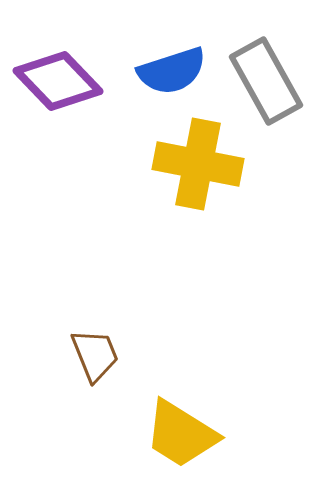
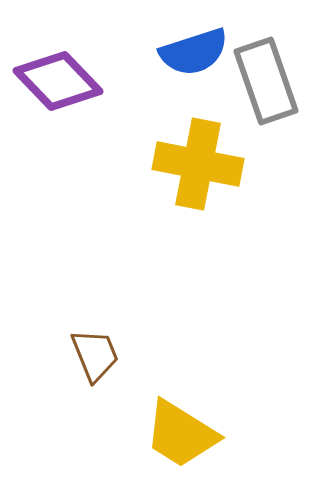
blue semicircle: moved 22 px right, 19 px up
gray rectangle: rotated 10 degrees clockwise
